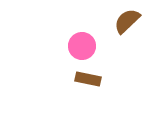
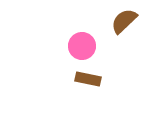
brown semicircle: moved 3 px left
